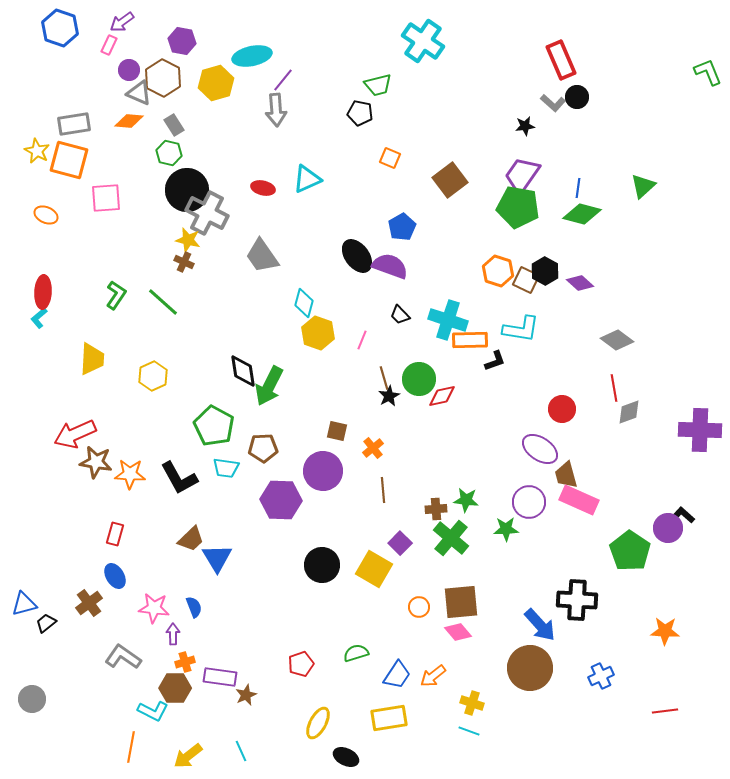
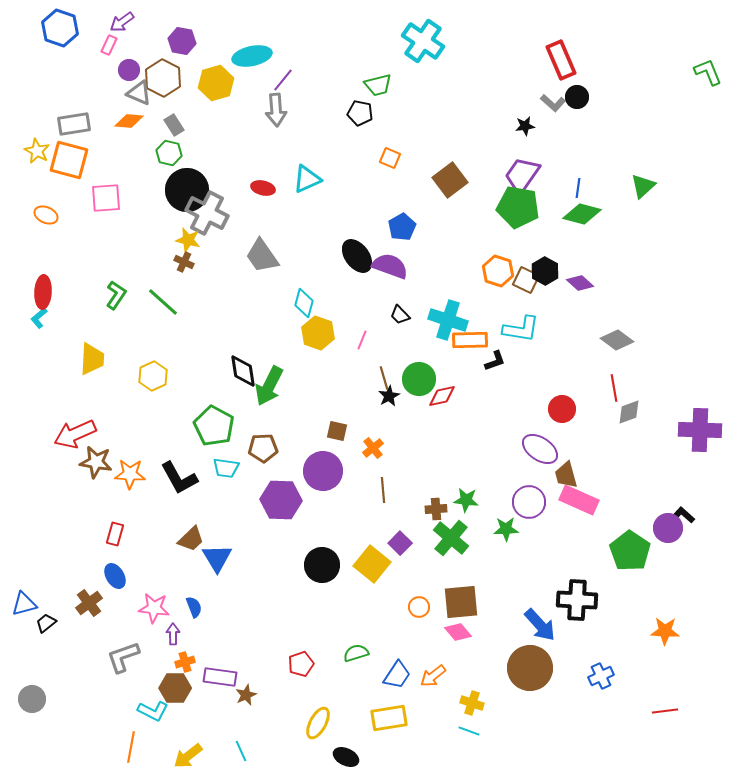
yellow square at (374, 569): moved 2 px left, 5 px up; rotated 9 degrees clockwise
gray L-shape at (123, 657): rotated 54 degrees counterclockwise
